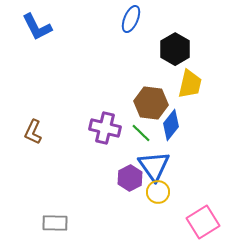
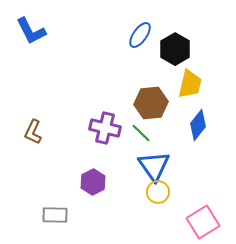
blue ellipse: moved 9 px right, 16 px down; rotated 12 degrees clockwise
blue L-shape: moved 6 px left, 4 px down
brown hexagon: rotated 12 degrees counterclockwise
blue diamond: moved 27 px right
purple hexagon: moved 37 px left, 4 px down
gray rectangle: moved 8 px up
